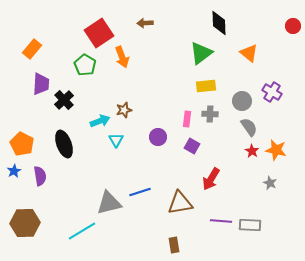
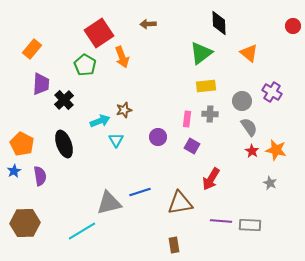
brown arrow: moved 3 px right, 1 px down
